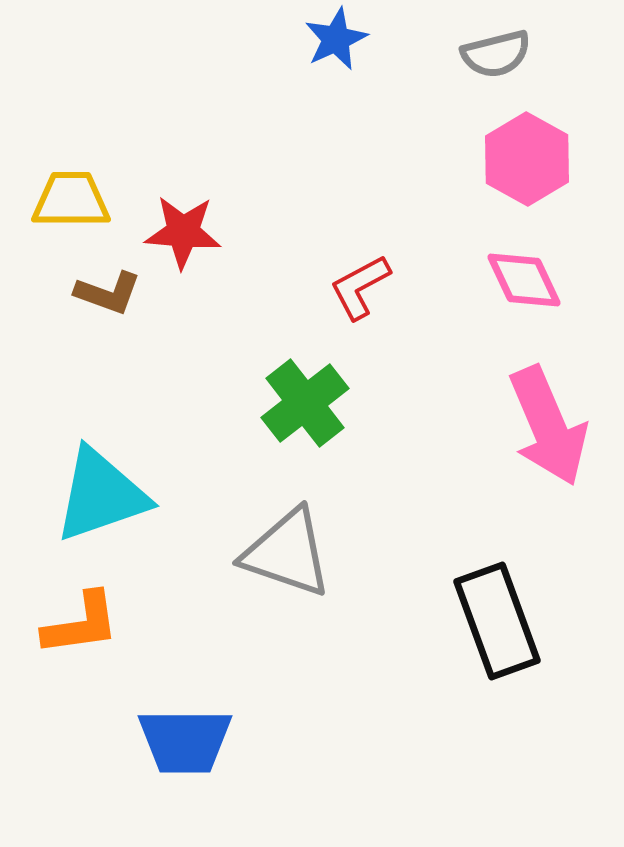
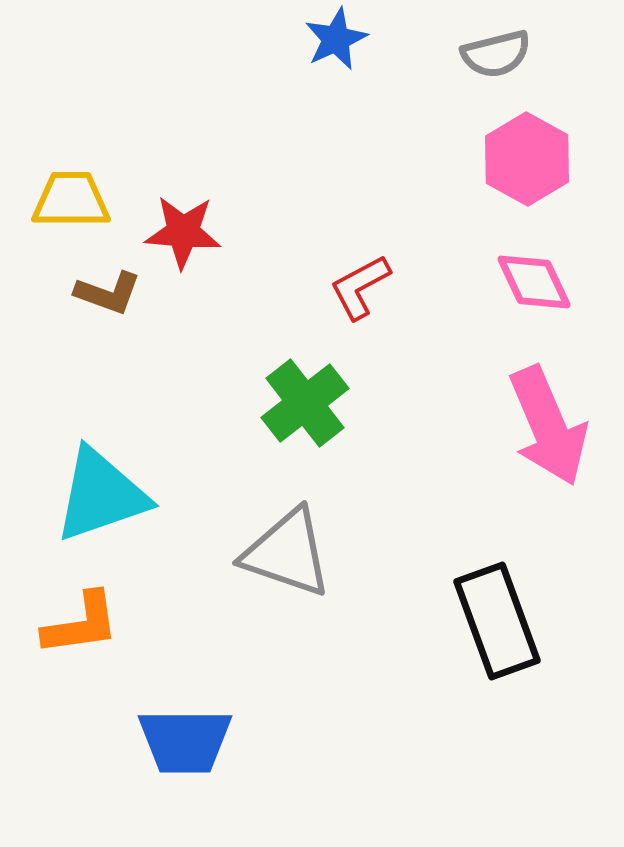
pink diamond: moved 10 px right, 2 px down
